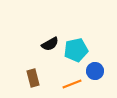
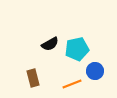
cyan pentagon: moved 1 px right, 1 px up
